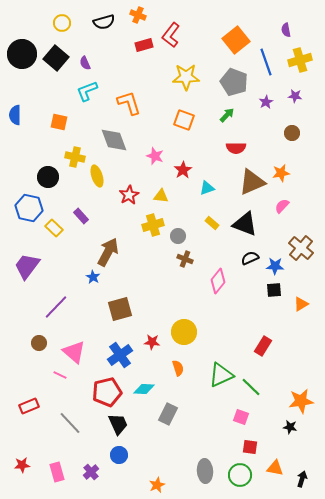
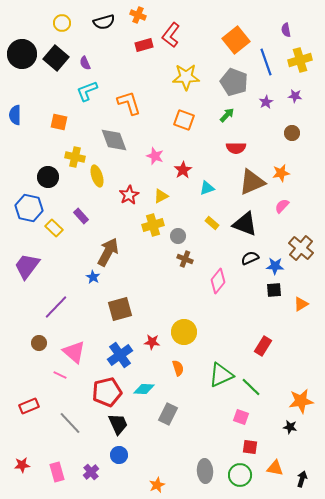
yellow triangle at (161, 196): rotated 35 degrees counterclockwise
